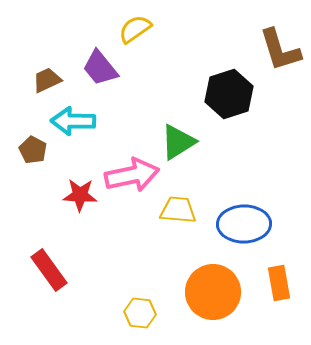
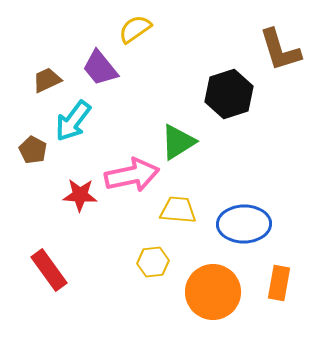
cyan arrow: rotated 54 degrees counterclockwise
orange rectangle: rotated 20 degrees clockwise
yellow hexagon: moved 13 px right, 51 px up; rotated 12 degrees counterclockwise
